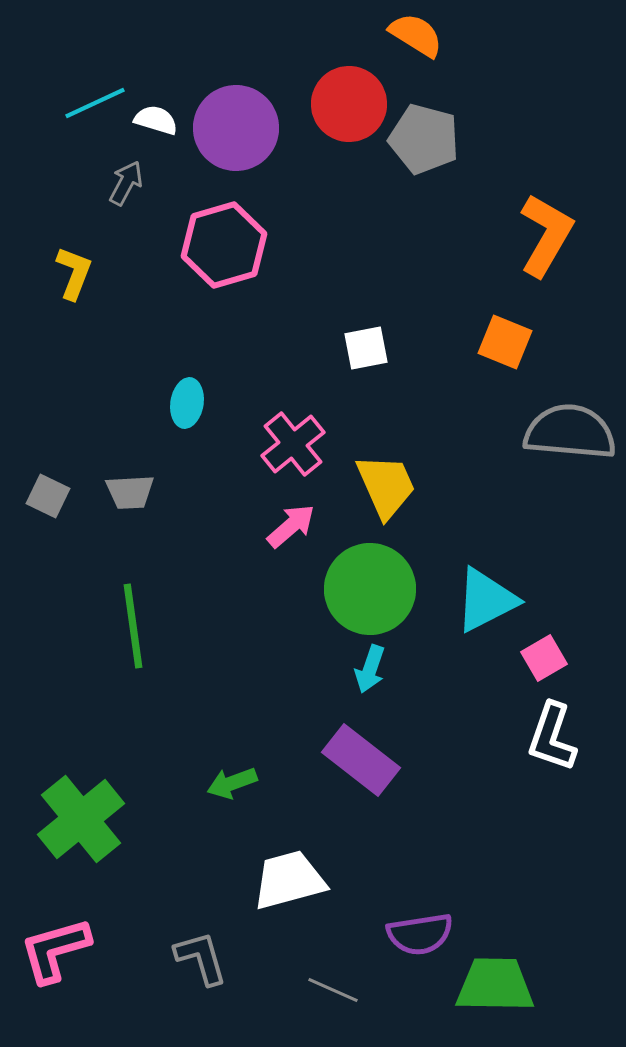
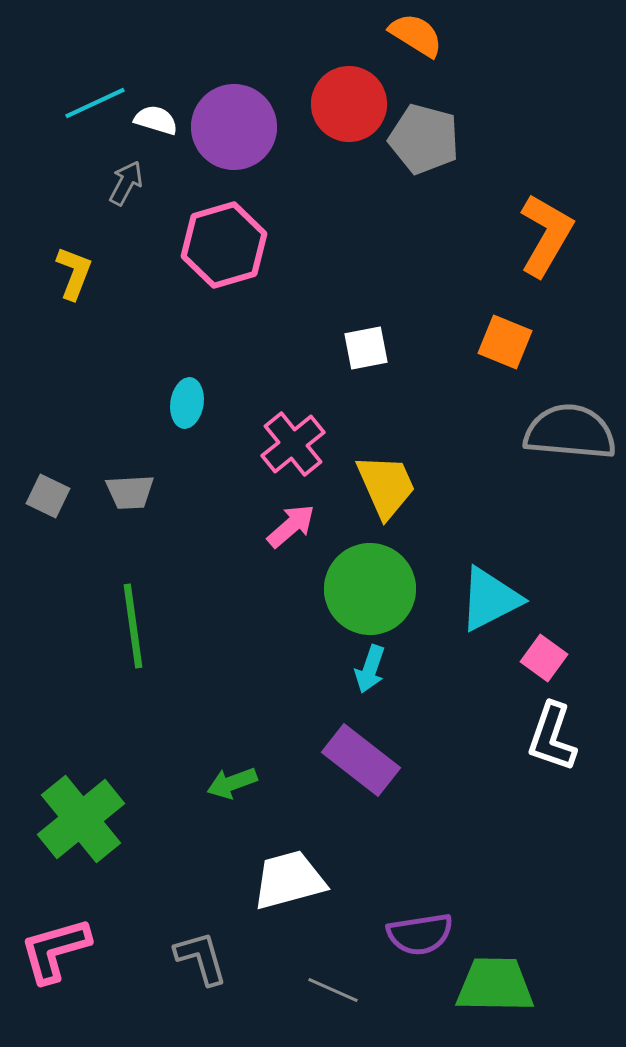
purple circle: moved 2 px left, 1 px up
cyan triangle: moved 4 px right, 1 px up
pink square: rotated 24 degrees counterclockwise
